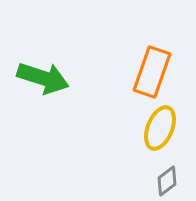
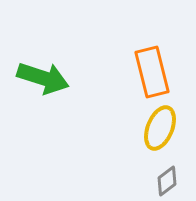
orange rectangle: rotated 33 degrees counterclockwise
